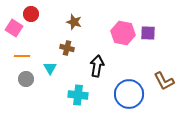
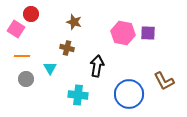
pink square: moved 2 px right, 1 px down
